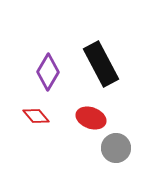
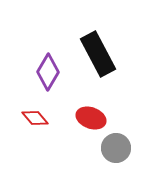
black rectangle: moved 3 px left, 10 px up
red diamond: moved 1 px left, 2 px down
